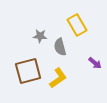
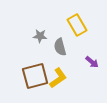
purple arrow: moved 3 px left, 1 px up
brown square: moved 7 px right, 5 px down
